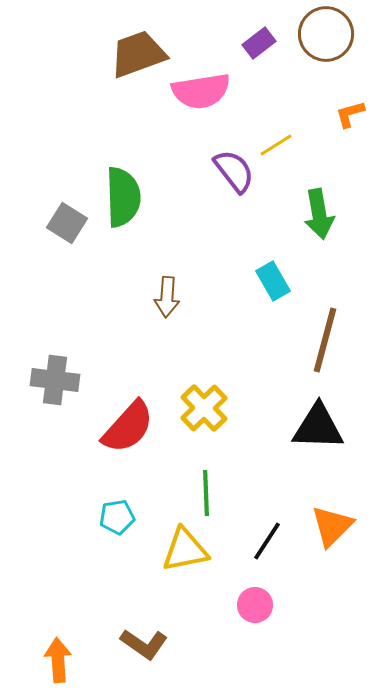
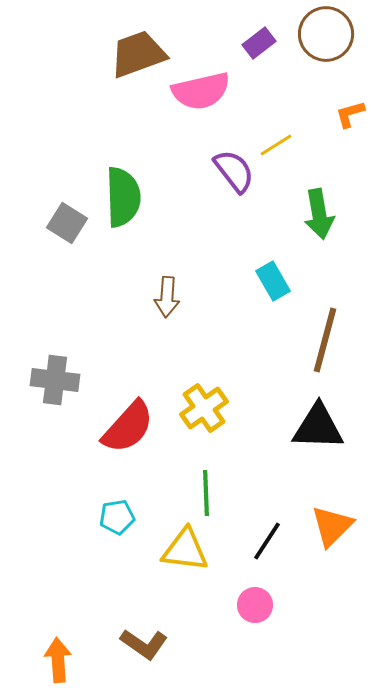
pink semicircle: rotated 4 degrees counterclockwise
yellow cross: rotated 9 degrees clockwise
yellow triangle: rotated 18 degrees clockwise
